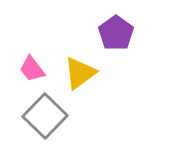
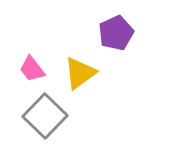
purple pentagon: rotated 12 degrees clockwise
